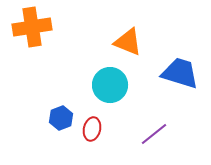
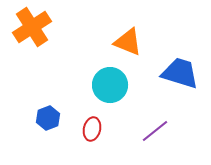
orange cross: rotated 24 degrees counterclockwise
blue hexagon: moved 13 px left
purple line: moved 1 px right, 3 px up
